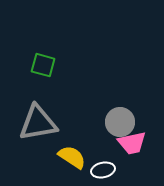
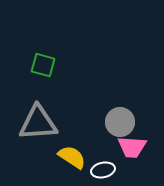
gray triangle: rotated 6 degrees clockwise
pink trapezoid: moved 4 px down; rotated 16 degrees clockwise
